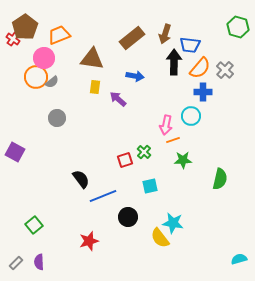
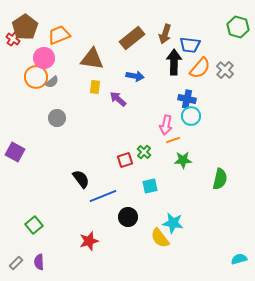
blue cross: moved 16 px left, 7 px down; rotated 12 degrees clockwise
